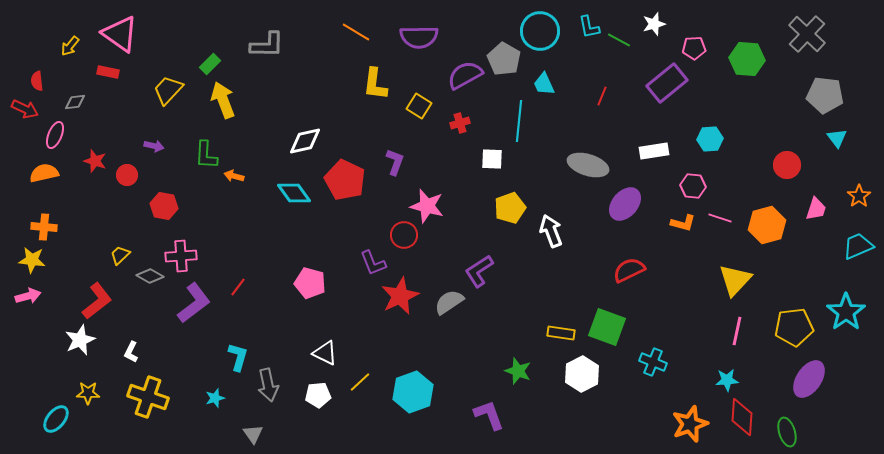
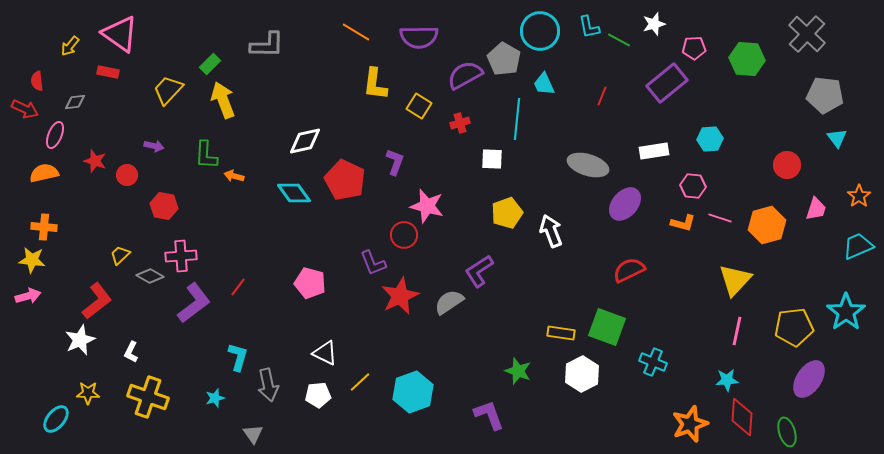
cyan line at (519, 121): moved 2 px left, 2 px up
yellow pentagon at (510, 208): moved 3 px left, 5 px down
